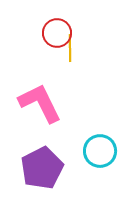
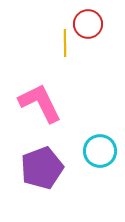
red circle: moved 31 px right, 9 px up
yellow line: moved 5 px left, 5 px up
purple pentagon: rotated 6 degrees clockwise
